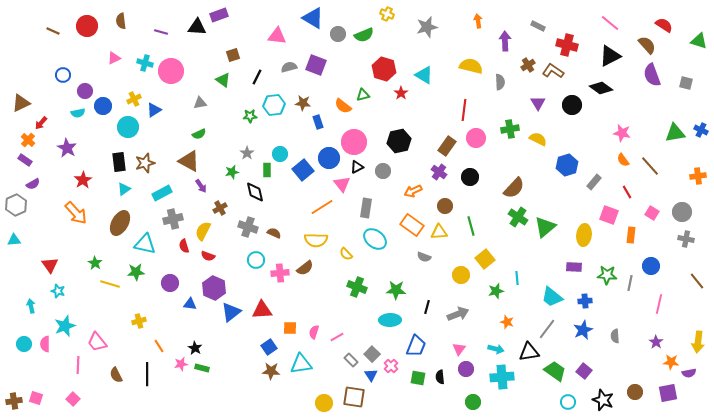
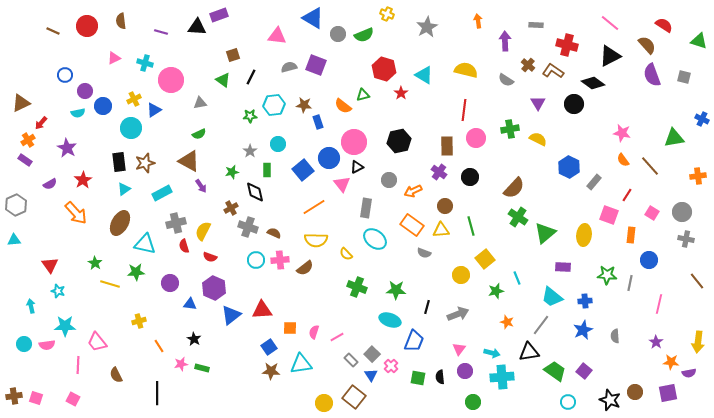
gray rectangle at (538, 26): moved 2 px left, 1 px up; rotated 24 degrees counterclockwise
gray star at (427, 27): rotated 15 degrees counterclockwise
brown cross at (528, 65): rotated 16 degrees counterclockwise
yellow semicircle at (471, 66): moved 5 px left, 4 px down
pink circle at (171, 71): moved 9 px down
blue circle at (63, 75): moved 2 px right
black line at (257, 77): moved 6 px left
gray semicircle at (500, 82): moved 6 px right, 2 px up; rotated 126 degrees clockwise
gray square at (686, 83): moved 2 px left, 6 px up
black diamond at (601, 88): moved 8 px left, 5 px up
brown star at (303, 103): moved 1 px right, 2 px down
black circle at (572, 105): moved 2 px right, 1 px up
cyan circle at (128, 127): moved 3 px right, 1 px down
blue cross at (701, 130): moved 1 px right, 11 px up
green triangle at (675, 133): moved 1 px left, 5 px down
orange cross at (28, 140): rotated 16 degrees clockwise
brown rectangle at (447, 146): rotated 36 degrees counterclockwise
gray star at (247, 153): moved 3 px right, 2 px up
cyan circle at (280, 154): moved 2 px left, 10 px up
blue hexagon at (567, 165): moved 2 px right, 2 px down; rotated 15 degrees counterclockwise
gray circle at (383, 171): moved 6 px right, 9 px down
purple semicircle at (33, 184): moved 17 px right
red line at (627, 192): moved 3 px down; rotated 64 degrees clockwise
orange line at (322, 207): moved 8 px left
brown cross at (220, 208): moved 11 px right
gray cross at (173, 219): moved 3 px right, 4 px down
green triangle at (545, 227): moved 6 px down
yellow triangle at (439, 232): moved 2 px right, 2 px up
red semicircle at (208, 256): moved 2 px right, 1 px down
gray semicircle at (424, 257): moved 4 px up
blue circle at (651, 266): moved 2 px left, 6 px up
purple rectangle at (574, 267): moved 11 px left
pink cross at (280, 273): moved 13 px up
cyan line at (517, 278): rotated 16 degrees counterclockwise
blue triangle at (231, 312): moved 3 px down
cyan ellipse at (390, 320): rotated 20 degrees clockwise
cyan star at (65, 326): rotated 20 degrees clockwise
gray line at (547, 329): moved 6 px left, 4 px up
pink semicircle at (45, 344): moved 2 px right, 1 px down; rotated 98 degrees counterclockwise
blue trapezoid at (416, 346): moved 2 px left, 5 px up
black star at (195, 348): moved 1 px left, 9 px up
cyan arrow at (496, 349): moved 4 px left, 4 px down
purple circle at (466, 369): moved 1 px left, 2 px down
black line at (147, 374): moved 10 px right, 19 px down
brown square at (354, 397): rotated 30 degrees clockwise
pink square at (73, 399): rotated 16 degrees counterclockwise
black star at (603, 400): moved 7 px right
brown cross at (14, 401): moved 5 px up
